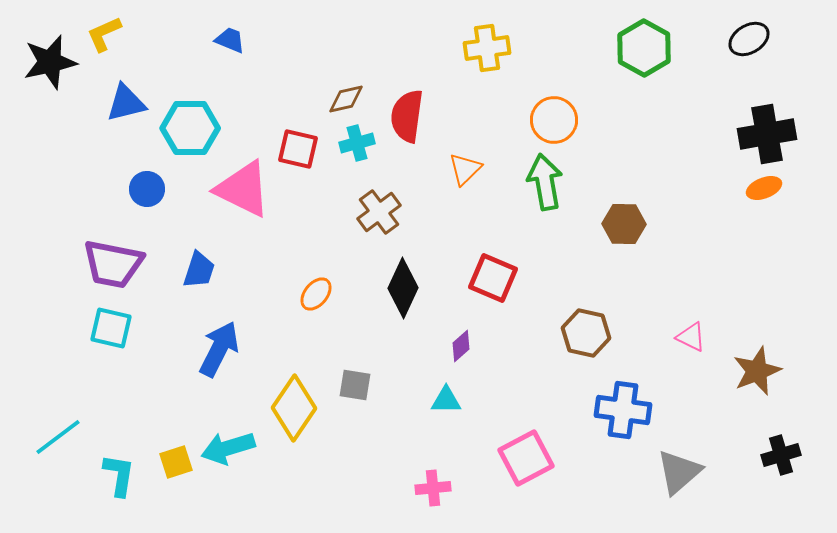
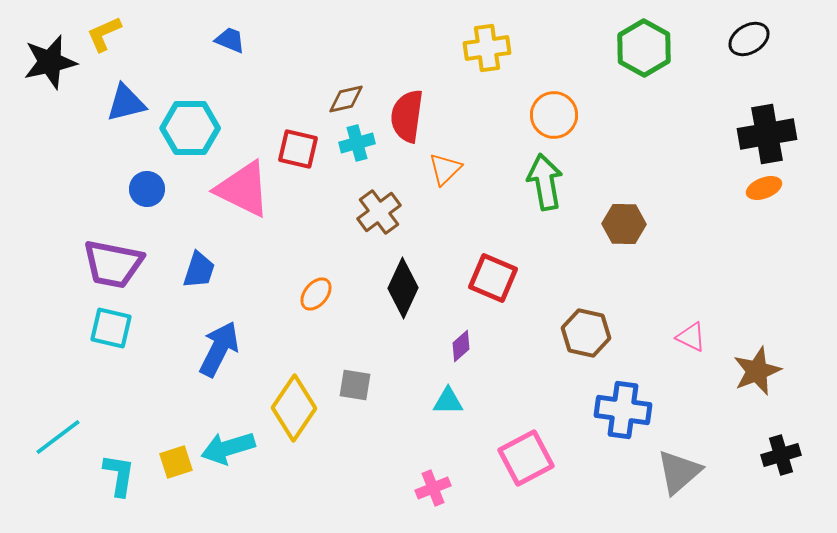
orange circle at (554, 120): moved 5 px up
orange triangle at (465, 169): moved 20 px left
cyan triangle at (446, 400): moved 2 px right, 1 px down
pink cross at (433, 488): rotated 16 degrees counterclockwise
